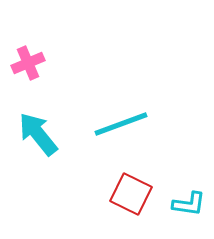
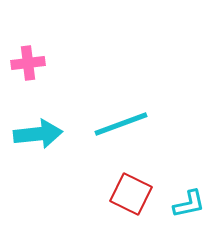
pink cross: rotated 16 degrees clockwise
cyan arrow: rotated 123 degrees clockwise
cyan L-shape: rotated 20 degrees counterclockwise
